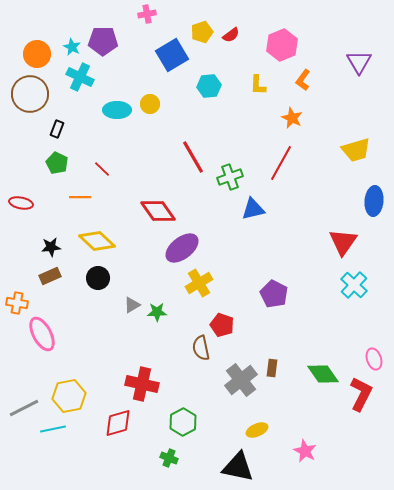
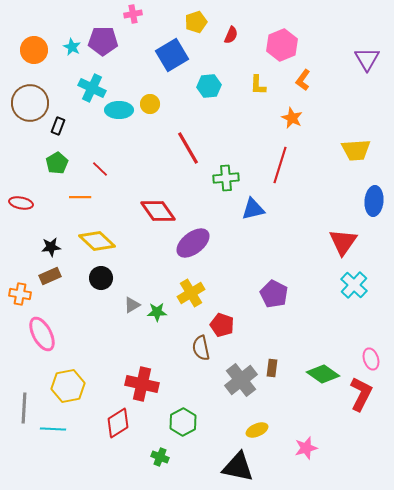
pink cross at (147, 14): moved 14 px left
yellow pentagon at (202, 32): moved 6 px left, 10 px up
red semicircle at (231, 35): rotated 30 degrees counterclockwise
orange circle at (37, 54): moved 3 px left, 4 px up
purple triangle at (359, 62): moved 8 px right, 3 px up
cyan cross at (80, 77): moved 12 px right, 11 px down
brown circle at (30, 94): moved 9 px down
cyan ellipse at (117, 110): moved 2 px right
black rectangle at (57, 129): moved 1 px right, 3 px up
yellow trapezoid at (356, 150): rotated 12 degrees clockwise
red line at (193, 157): moved 5 px left, 9 px up
green pentagon at (57, 163): rotated 15 degrees clockwise
red line at (281, 163): moved 1 px left, 2 px down; rotated 12 degrees counterclockwise
red line at (102, 169): moved 2 px left
green cross at (230, 177): moved 4 px left, 1 px down; rotated 15 degrees clockwise
purple ellipse at (182, 248): moved 11 px right, 5 px up
black circle at (98, 278): moved 3 px right
yellow cross at (199, 283): moved 8 px left, 10 px down
orange cross at (17, 303): moved 3 px right, 9 px up
pink ellipse at (374, 359): moved 3 px left
green diamond at (323, 374): rotated 20 degrees counterclockwise
yellow hexagon at (69, 396): moved 1 px left, 10 px up
gray line at (24, 408): rotated 60 degrees counterclockwise
red diamond at (118, 423): rotated 16 degrees counterclockwise
cyan line at (53, 429): rotated 15 degrees clockwise
pink star at (305, 451): moved 1 px right, 3 px up; rotated 30 degrees clockwise
green cross at (169, 458): moved 9 px left, 1 px up
